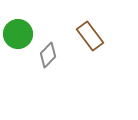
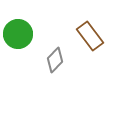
gray diamond: moved 7 px right, 5 px down
